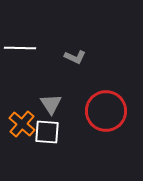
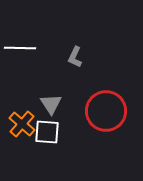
gray L-shape: rotated 90 degrees clockwise
